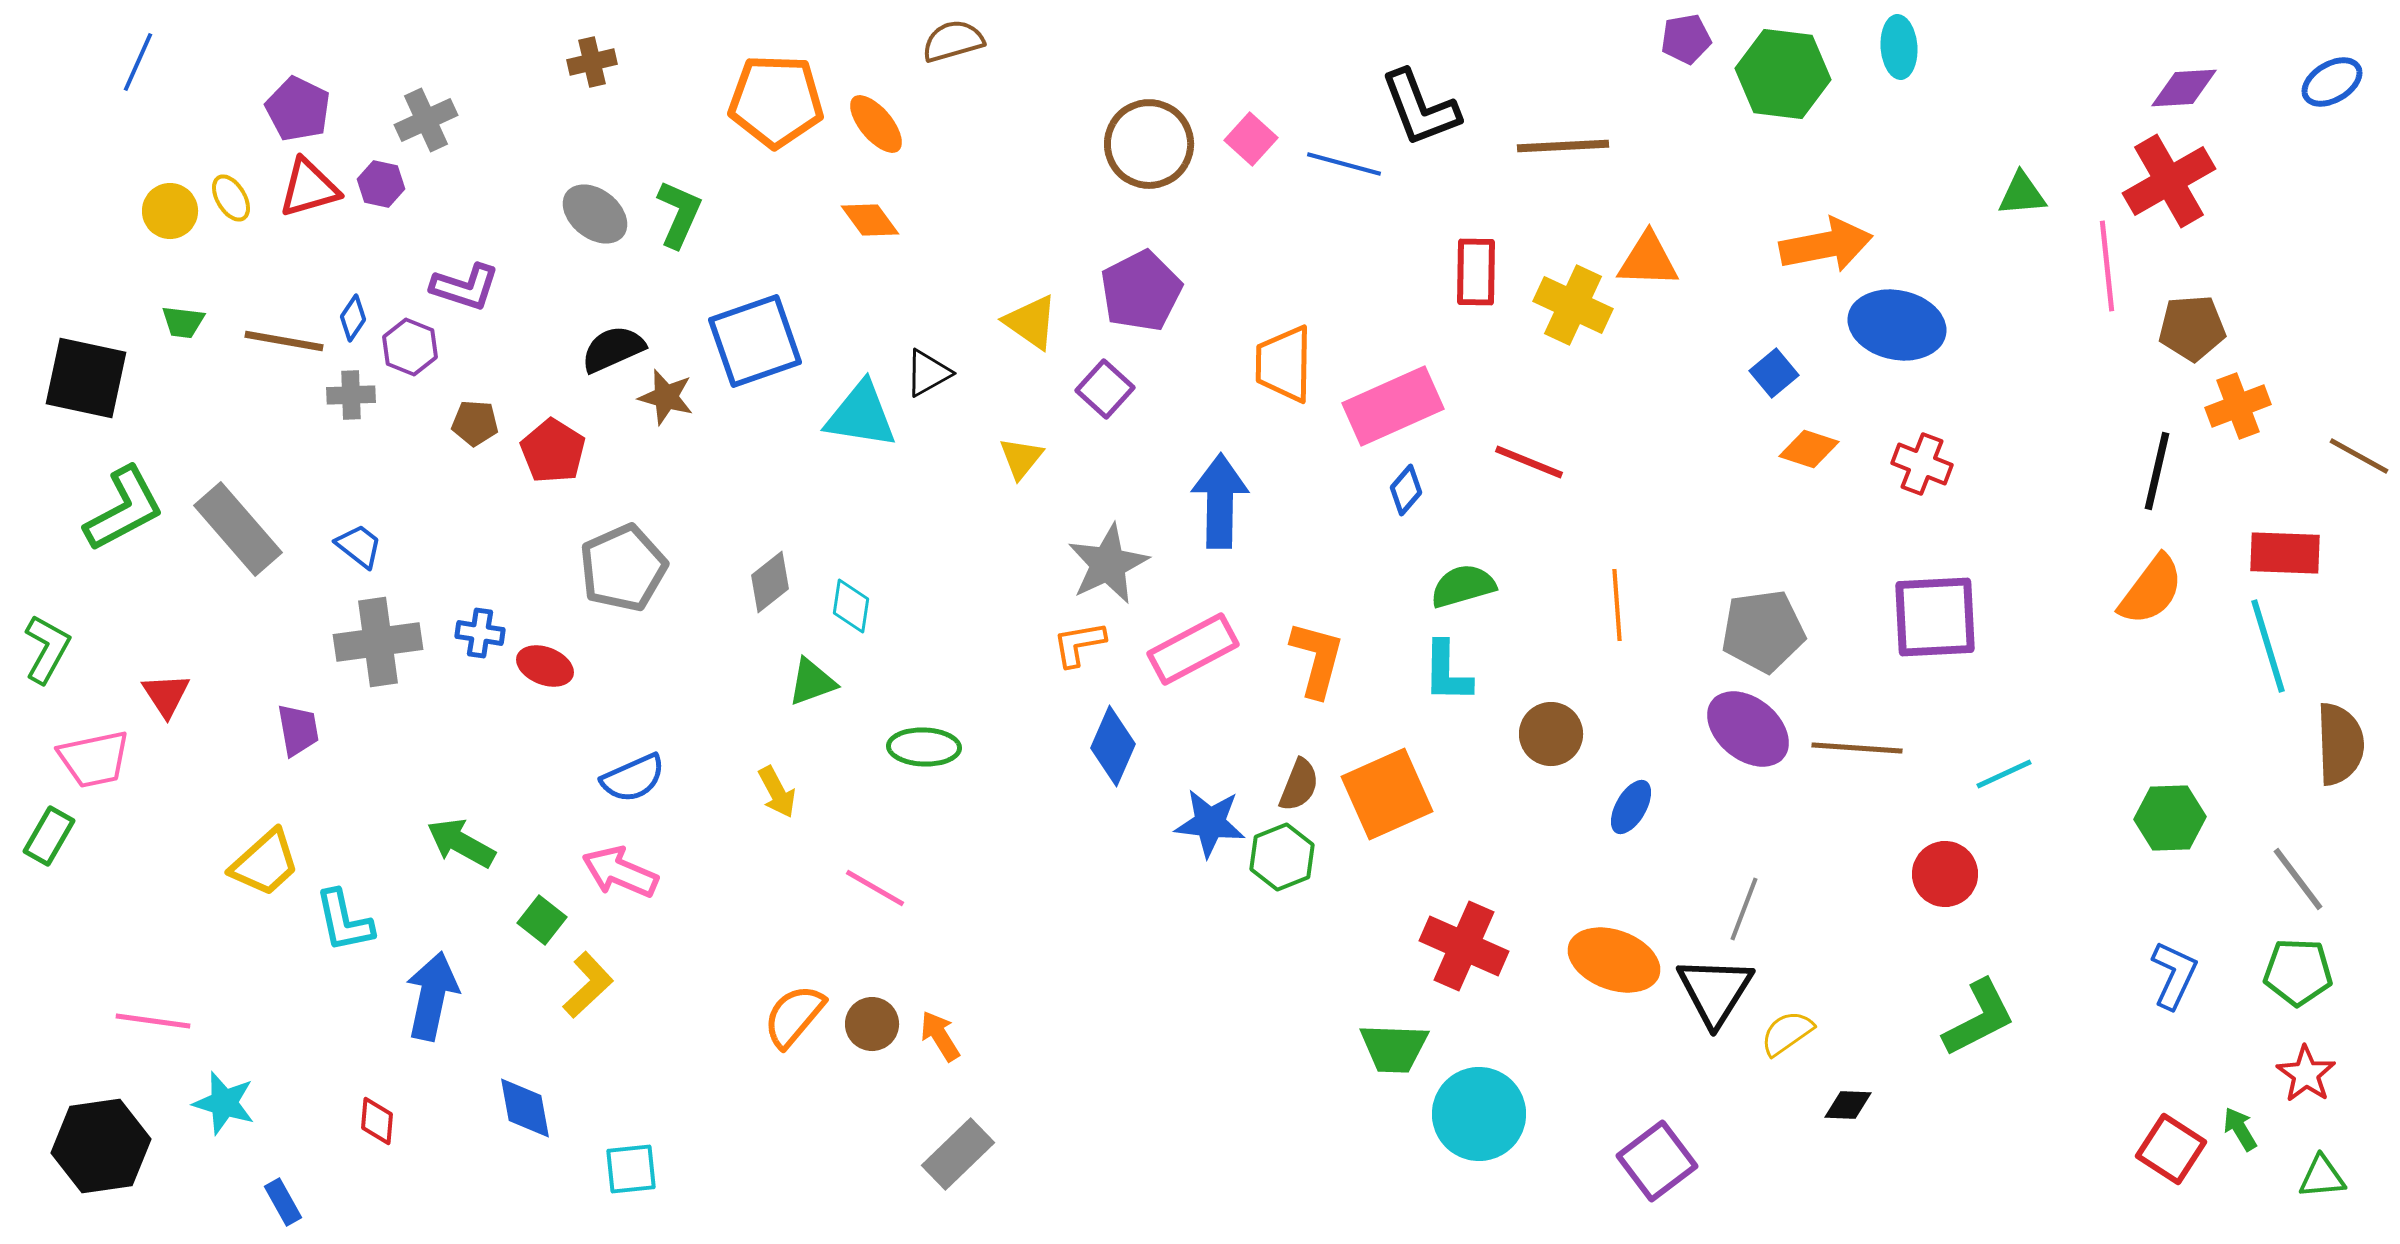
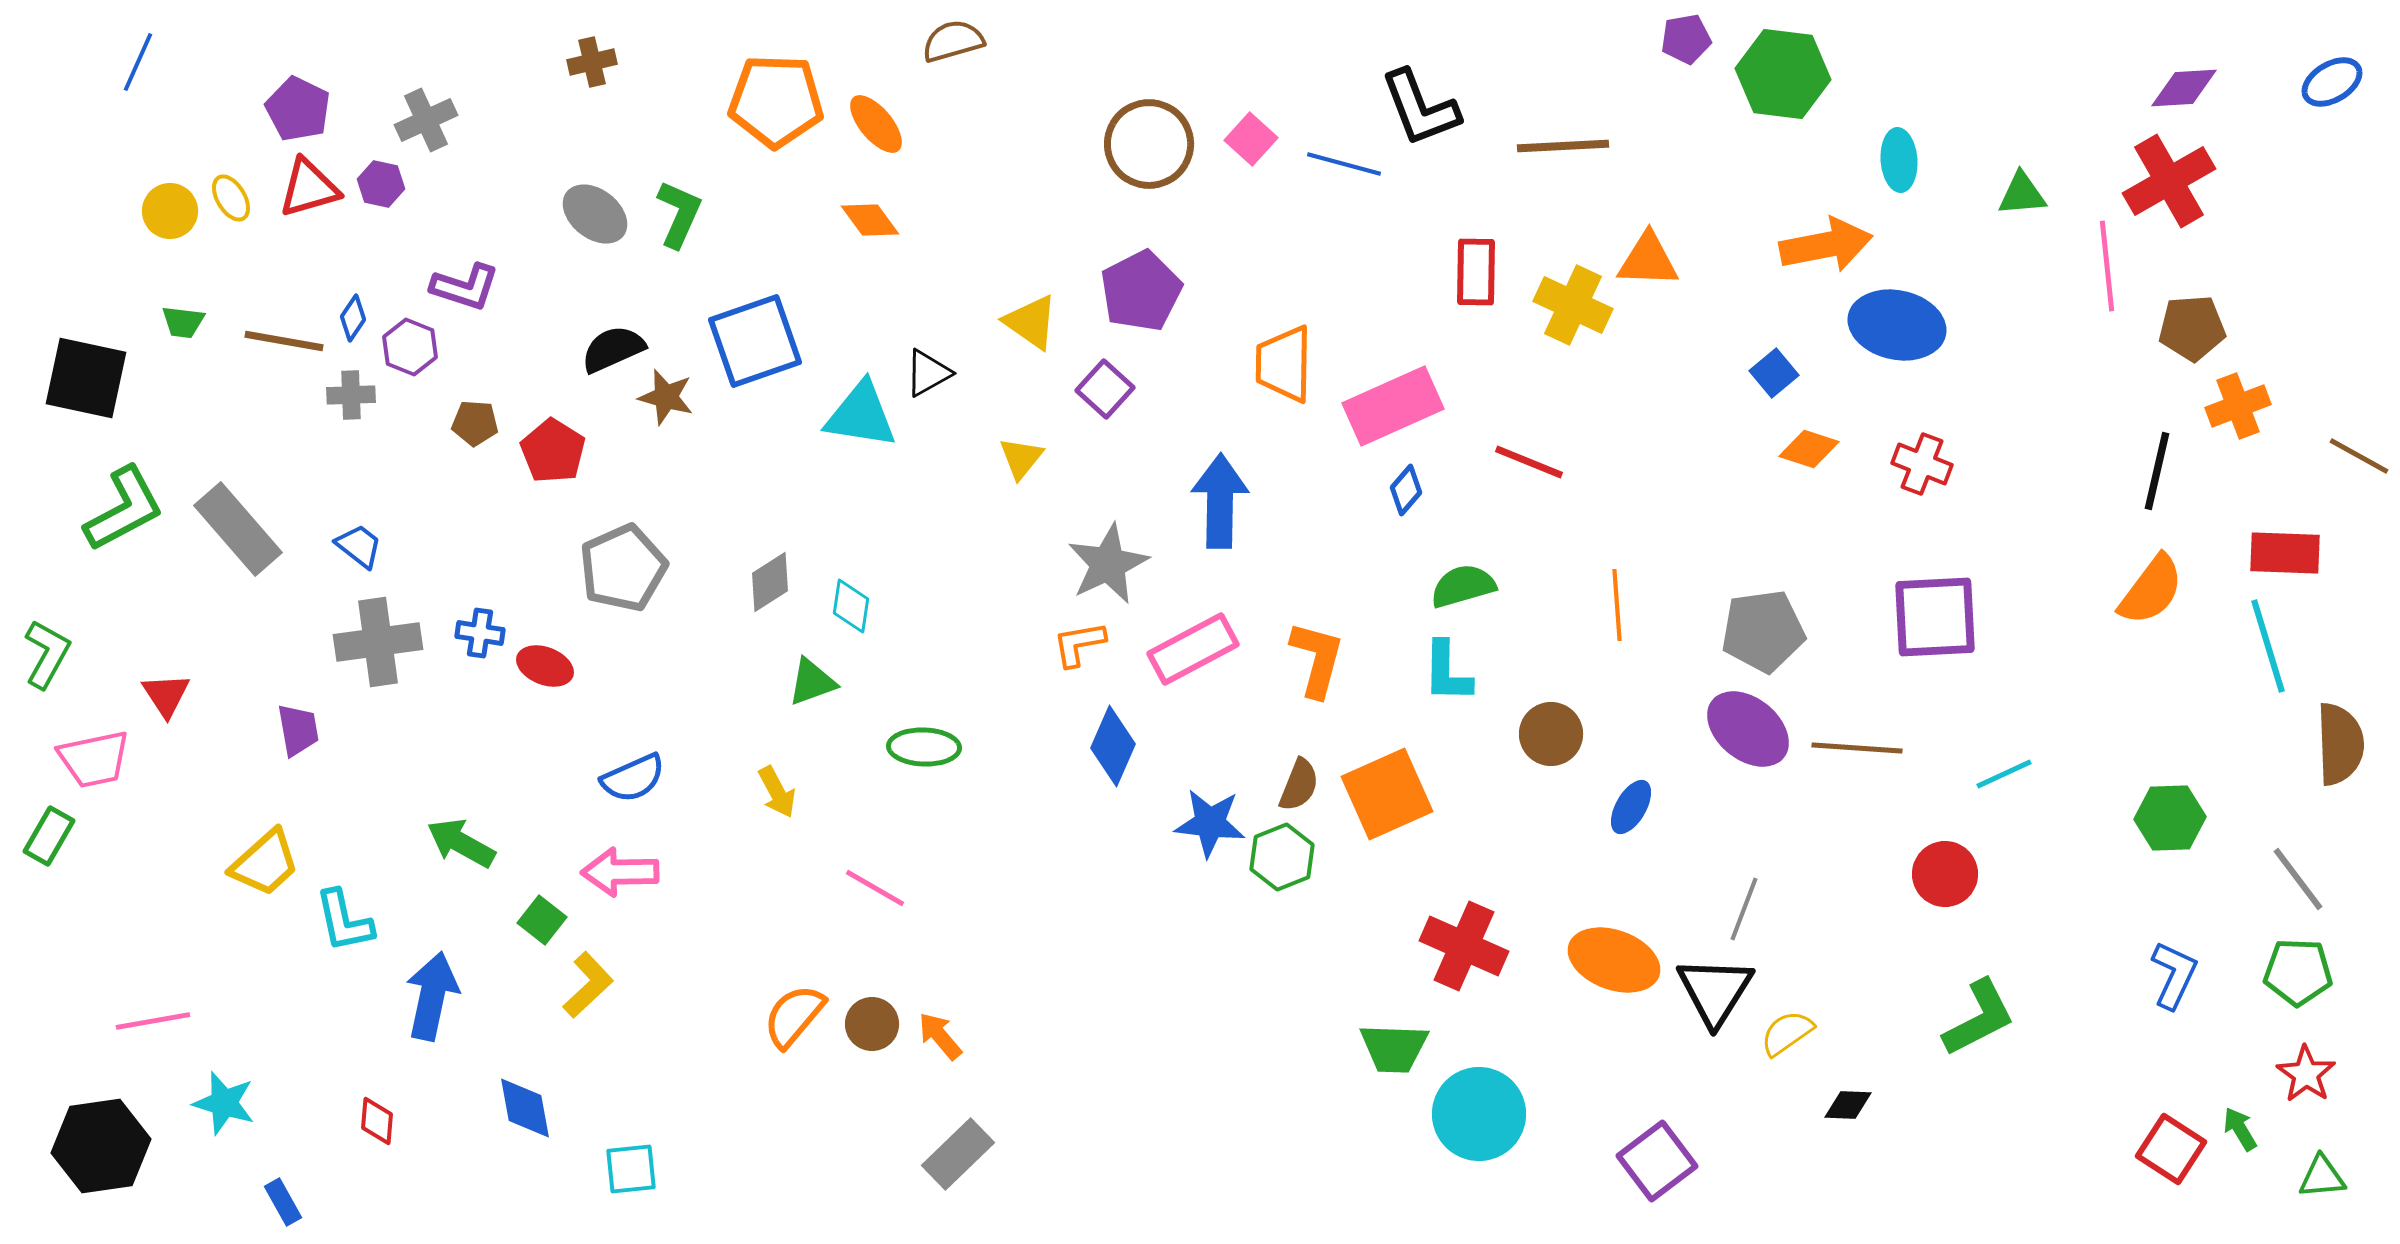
cyan ellipse at (1899, 47): moved 113 px down
gray diamond at (770, 582): rotated 6 degrees clockwise
green L-shape at (47, 649): moved 5 px down
pink arrow at (620, 872): rotated 24 degrees counterclockwise
pink line at (153, 1021): rotated 18 degrees counterclockwise
orange arrow at (940, 1036): rotated 8 degrees counterclockwise
